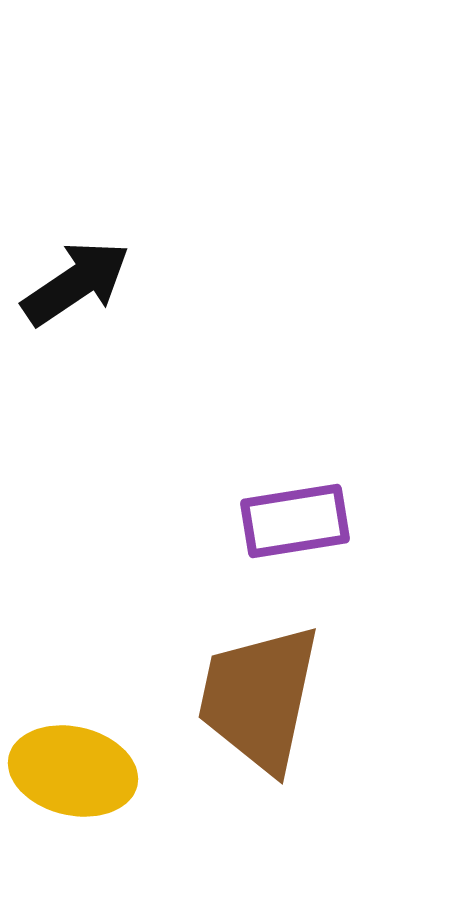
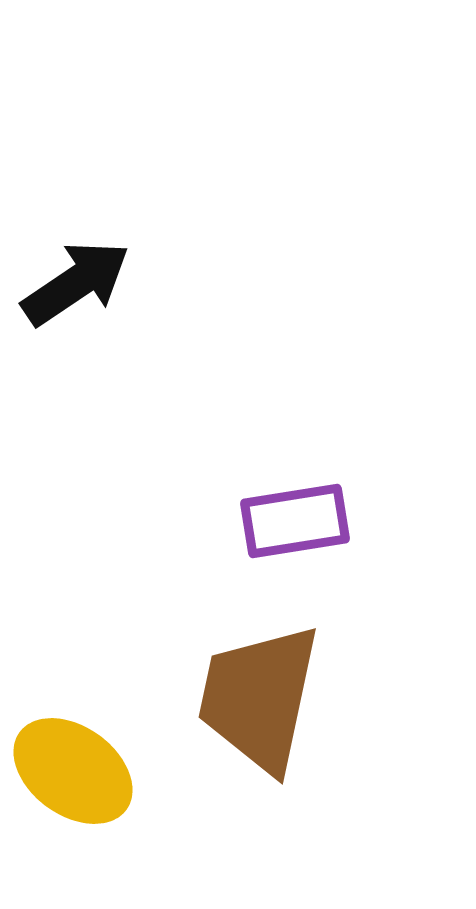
yellow ellipse: rotated 23 degrees clockwise
